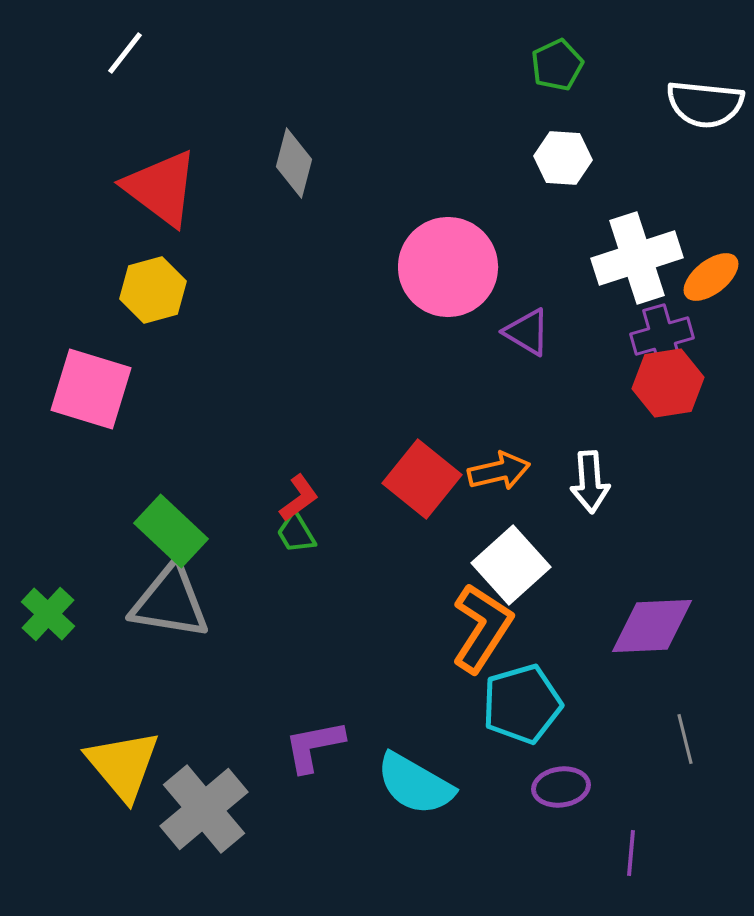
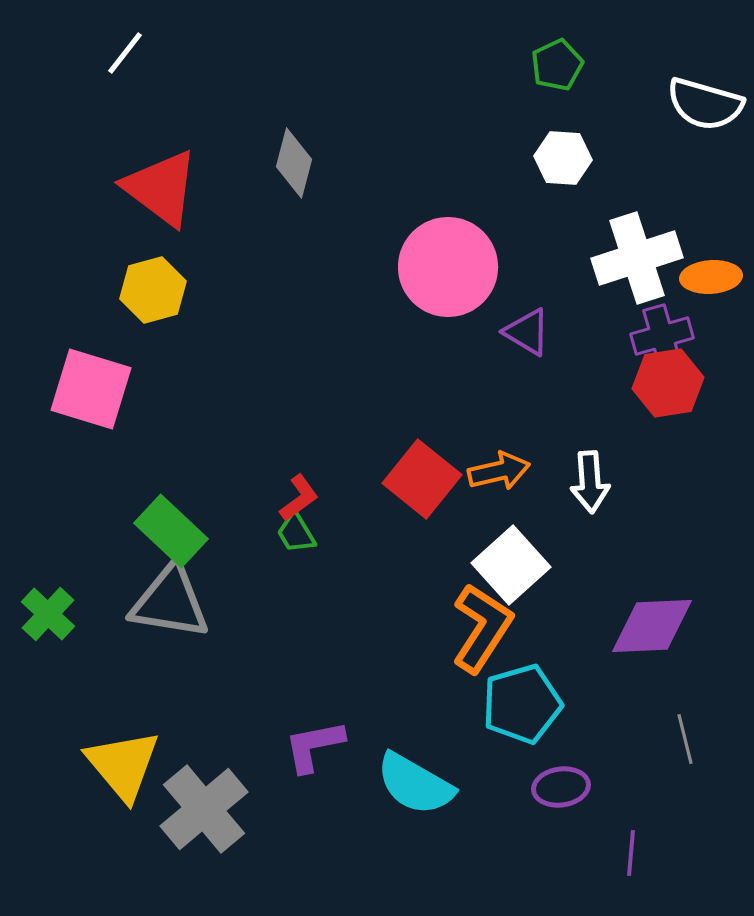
white semicircle: rotated 10 degrees clockwise
orange ellipse: rotated 34 degrees clockwise
